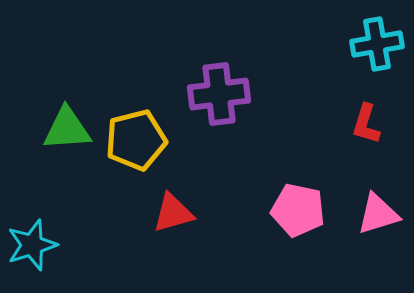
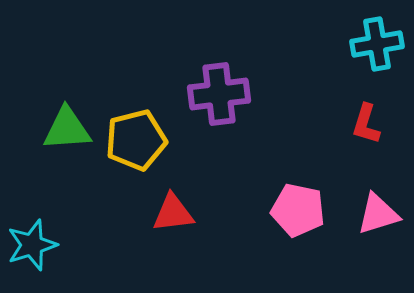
red triangle: rotated 9 degrees clockwise
